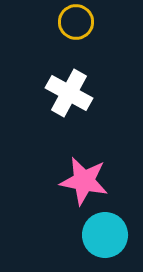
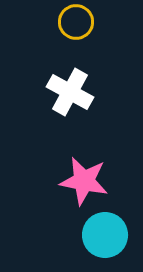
white cross: moved 1 px right, 1 px up
